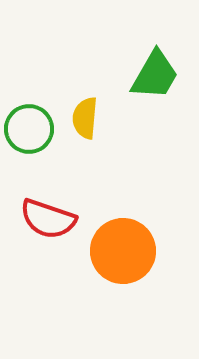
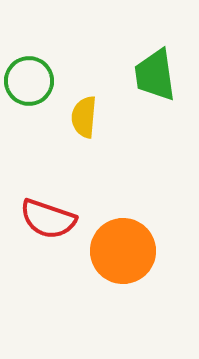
green trapezoid: rotated 142 degrees clockwise
yellow semicircle: moved 1 px left, 1 px up
green circle: moved 48 px up
